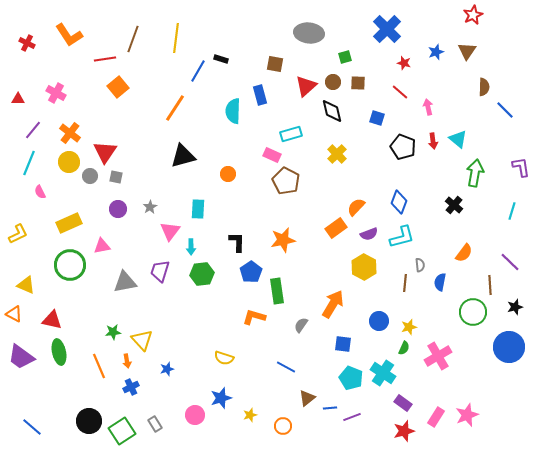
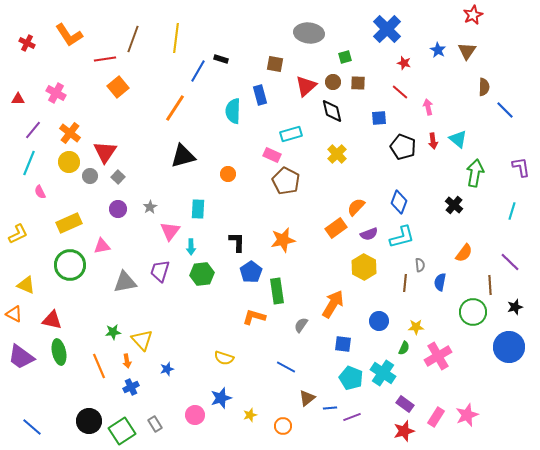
blue star at (436, 52): moved 2 px right, 2 px up; rotated 21 degrees counterclockwise
blue square at (377, 118): moved 2 px right; rotated 21 degrees counterclockwise
gray square at (116, 177): moved 2 px right; rotated 32 degrees clockwise
yellow star at (409, 327): moved 7 px right; rotated 14 degrees clockwise
purple rectangle at (403, 403): moved 2 px right, 1 px down
